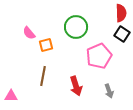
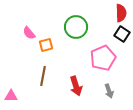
pink pentagon: moved 4 px right, 2 px down
